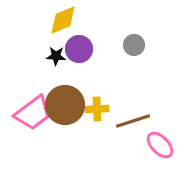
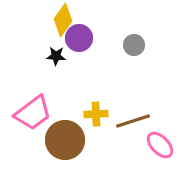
yellow diamond: rotated 32 degrees counterclockwise
purple circle: moved 11 px up
brown circle: moved 35 px down
yellow cross: moved 1 px left, 5 px down
